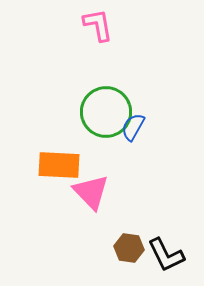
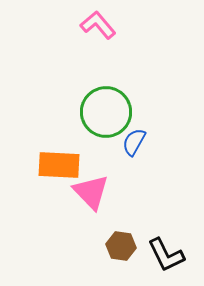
pink L-shape: rotated 30 degrees counterclockwise
blue semicircle: moved 1 px right, 15 px down
brown hexagon: moved 8 px left, 2 px up
